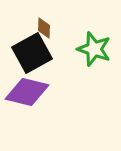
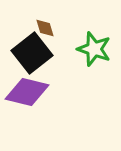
brown diamond: moved 1 px right; rotated 20 degrees counterclockwise
black square: rotated 9 degrees counterclockwise
